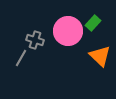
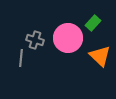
pink circle: moved 7 px down
gray line: rotated 24 degrees counterclockwise
